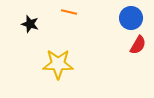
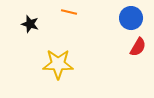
red semicircle: moved 2 px down
